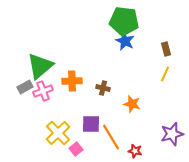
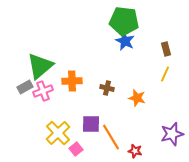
brown cross: moved 4 px right
orange star: moved 5 px right, 6 px up
